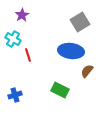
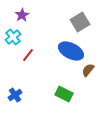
cyan cross: moved 2 px up; rotated 21 degrees clockwise
blue ellipse: rotated 20 degrees clockwise
red line: rotated 56 degrees clockwise
brown semicircle: moved 1 px right, 1 px up
green rectangle: moved 4 px right, 4 px down
blue cross: rotated 16 degrees counterclockwise
